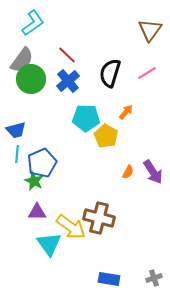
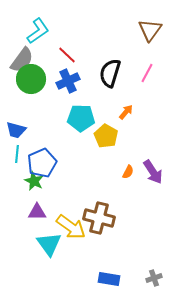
cyan L-shape: moved 5 px right, 8 px down
pink line: rotated 30 degrees counterclockwise
blue cross: rotated 15 degrees clockwise
cyan pentagon: moved 5 px left
blue trapezoid: rotated 30 degrees clockwise
